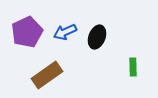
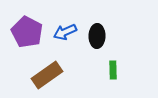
purple pentagon: rotated 20 degrees counterclockwise
black ellipse: moved 1 px up; rotated 20 degrees counterclockwise
green rectangle: moved 20 px left, 3 px down
